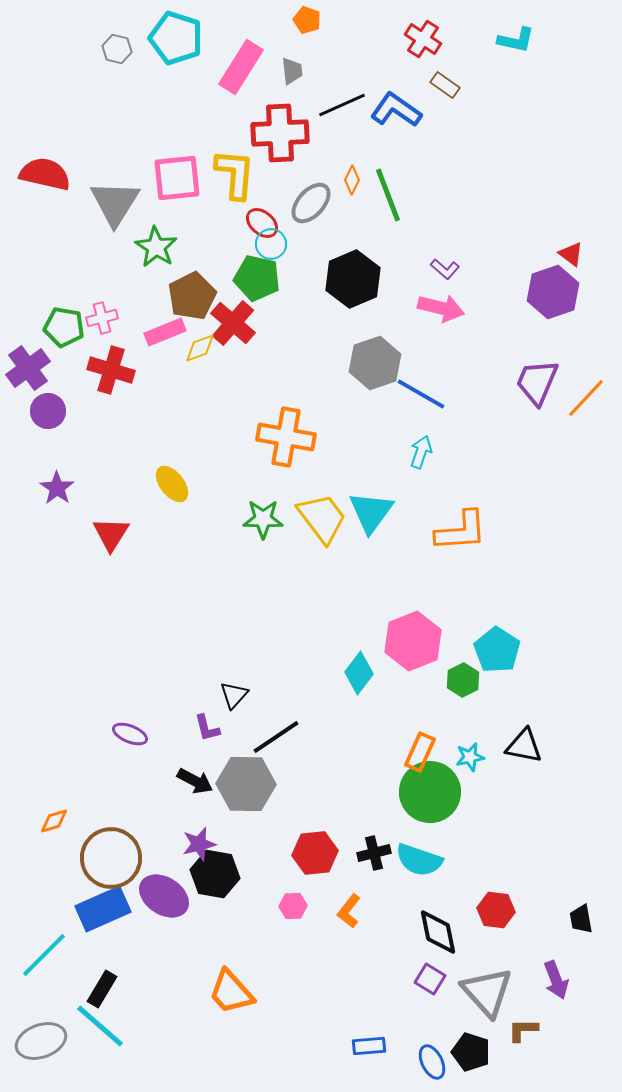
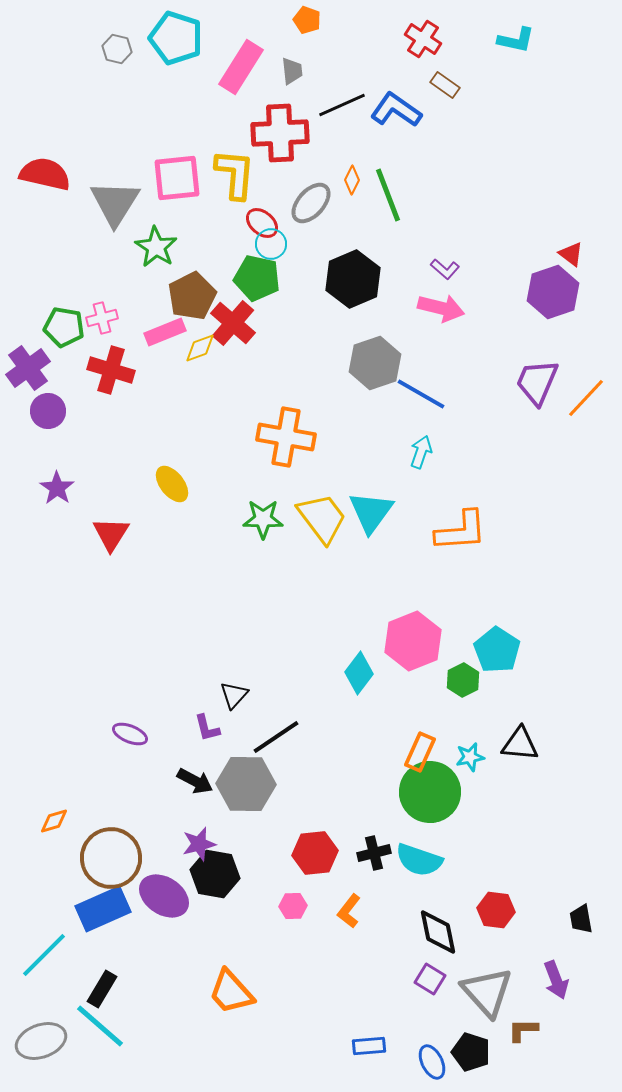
black triangle at (524, 746): moved 4 px left, 2 px up; rotated 6 degrees counterclockwise
